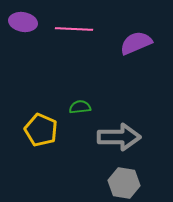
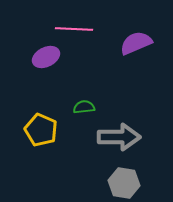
purple ellipse: moved 23 px right, 35 px down; rotated 36 degrees counterclockwise
green semicircle: moved 4 px right
